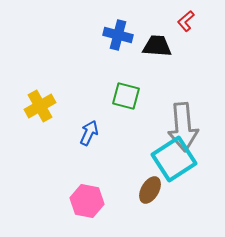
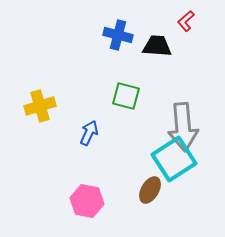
yellow cross: rotated 12 degrees clockwise
